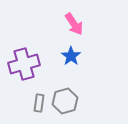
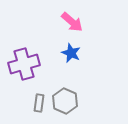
pink arrow: moved 2 px left, 2 px up; rotated 15 degrees counterclockwise
blue star: moved 3 px up; rotated 12 degrees counterclockwise
gray hexagon: rotated 20 degrees counterclockwise
